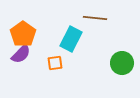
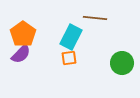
cyan rectangle: moved 2 px up
orange square: moved 14 px right, 5 px up
